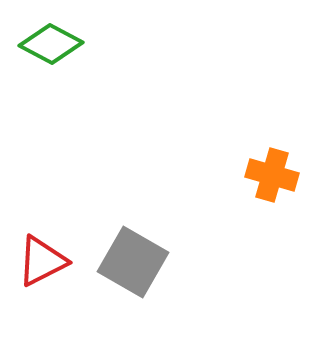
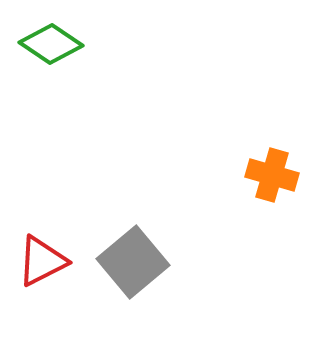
green diamond: rotated 6 degrees clockwise
gray square: rotated 20 degrees clockwise
